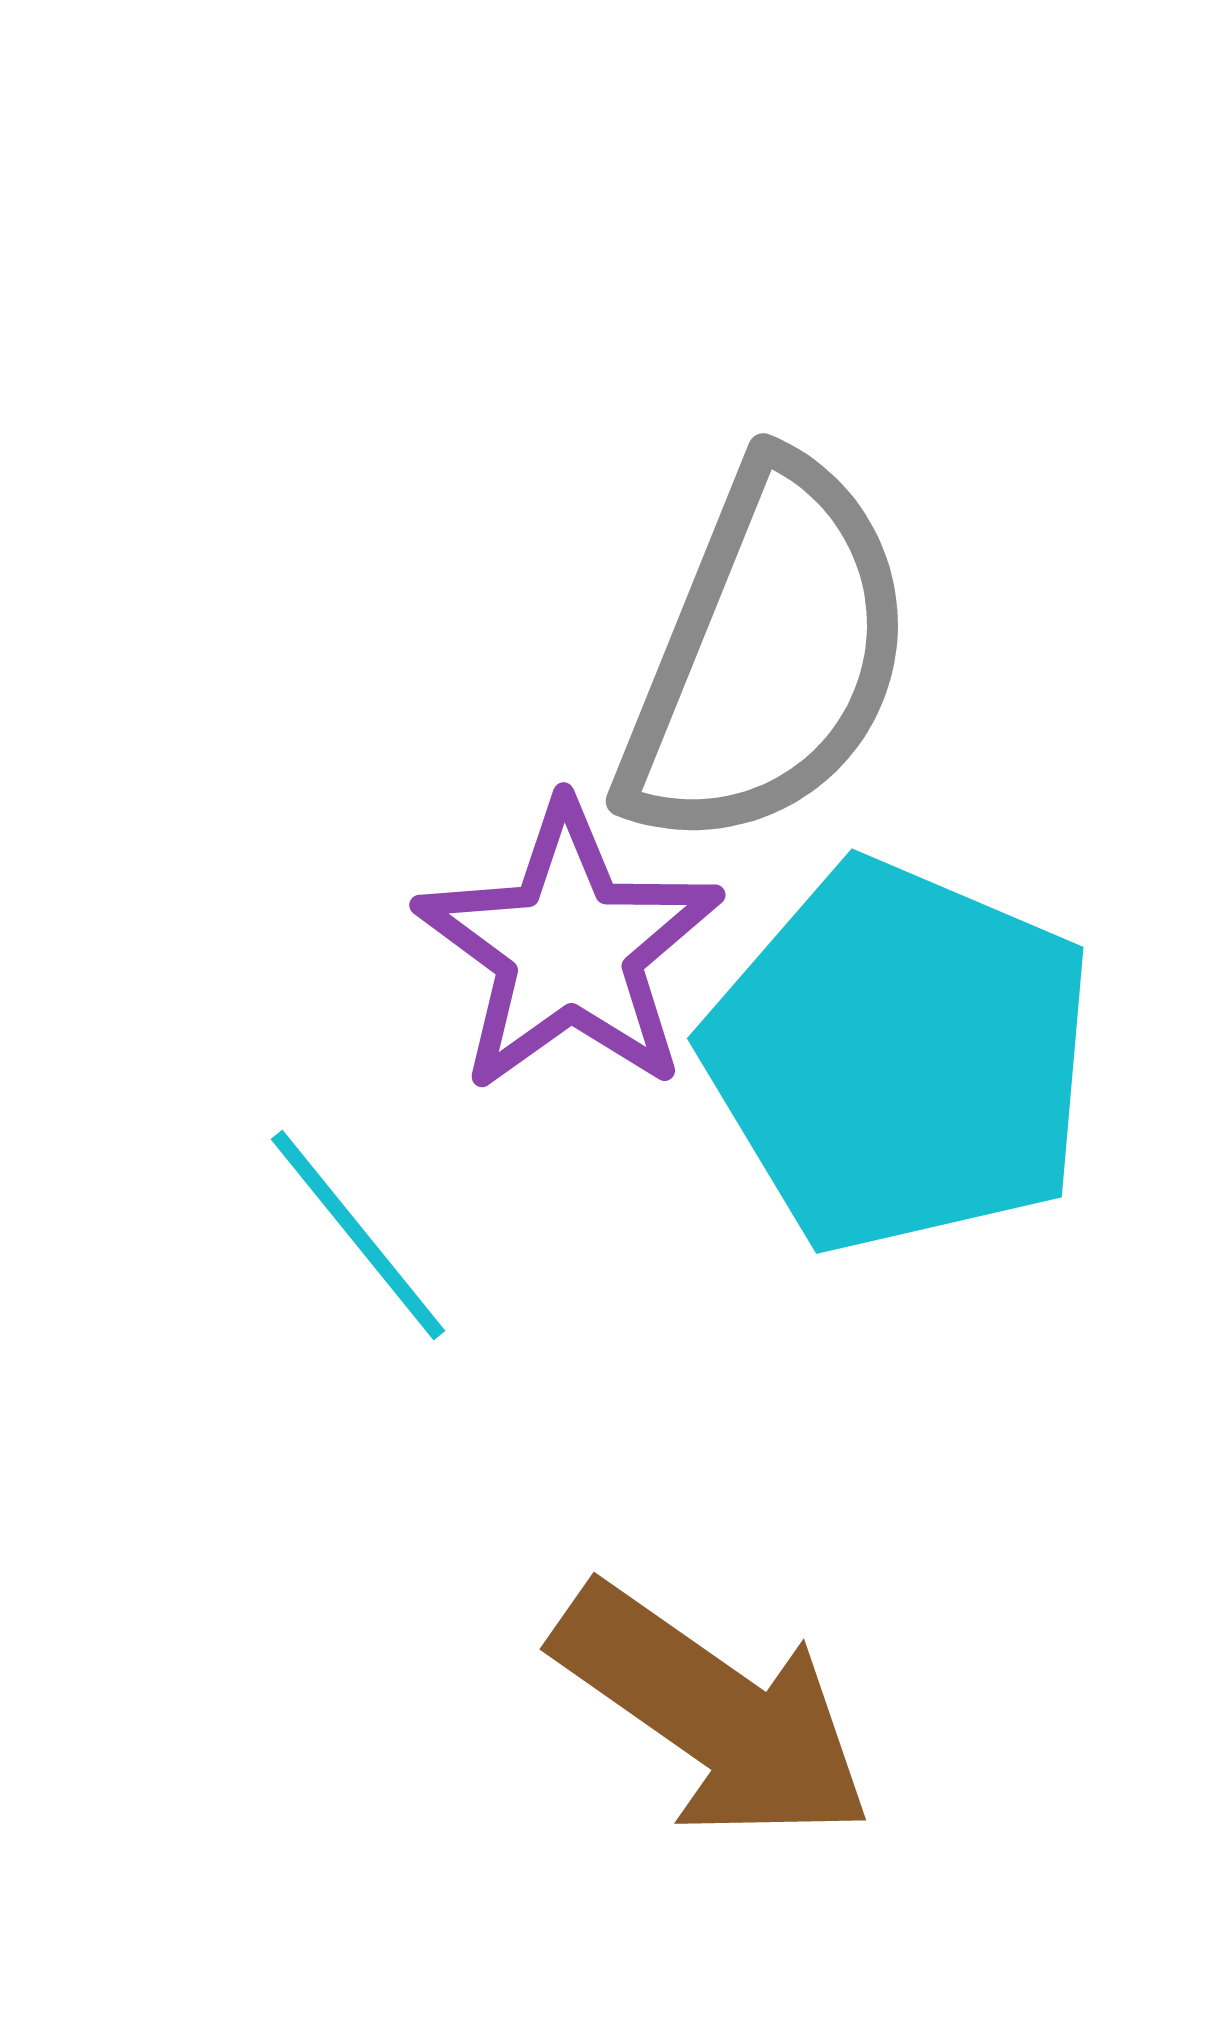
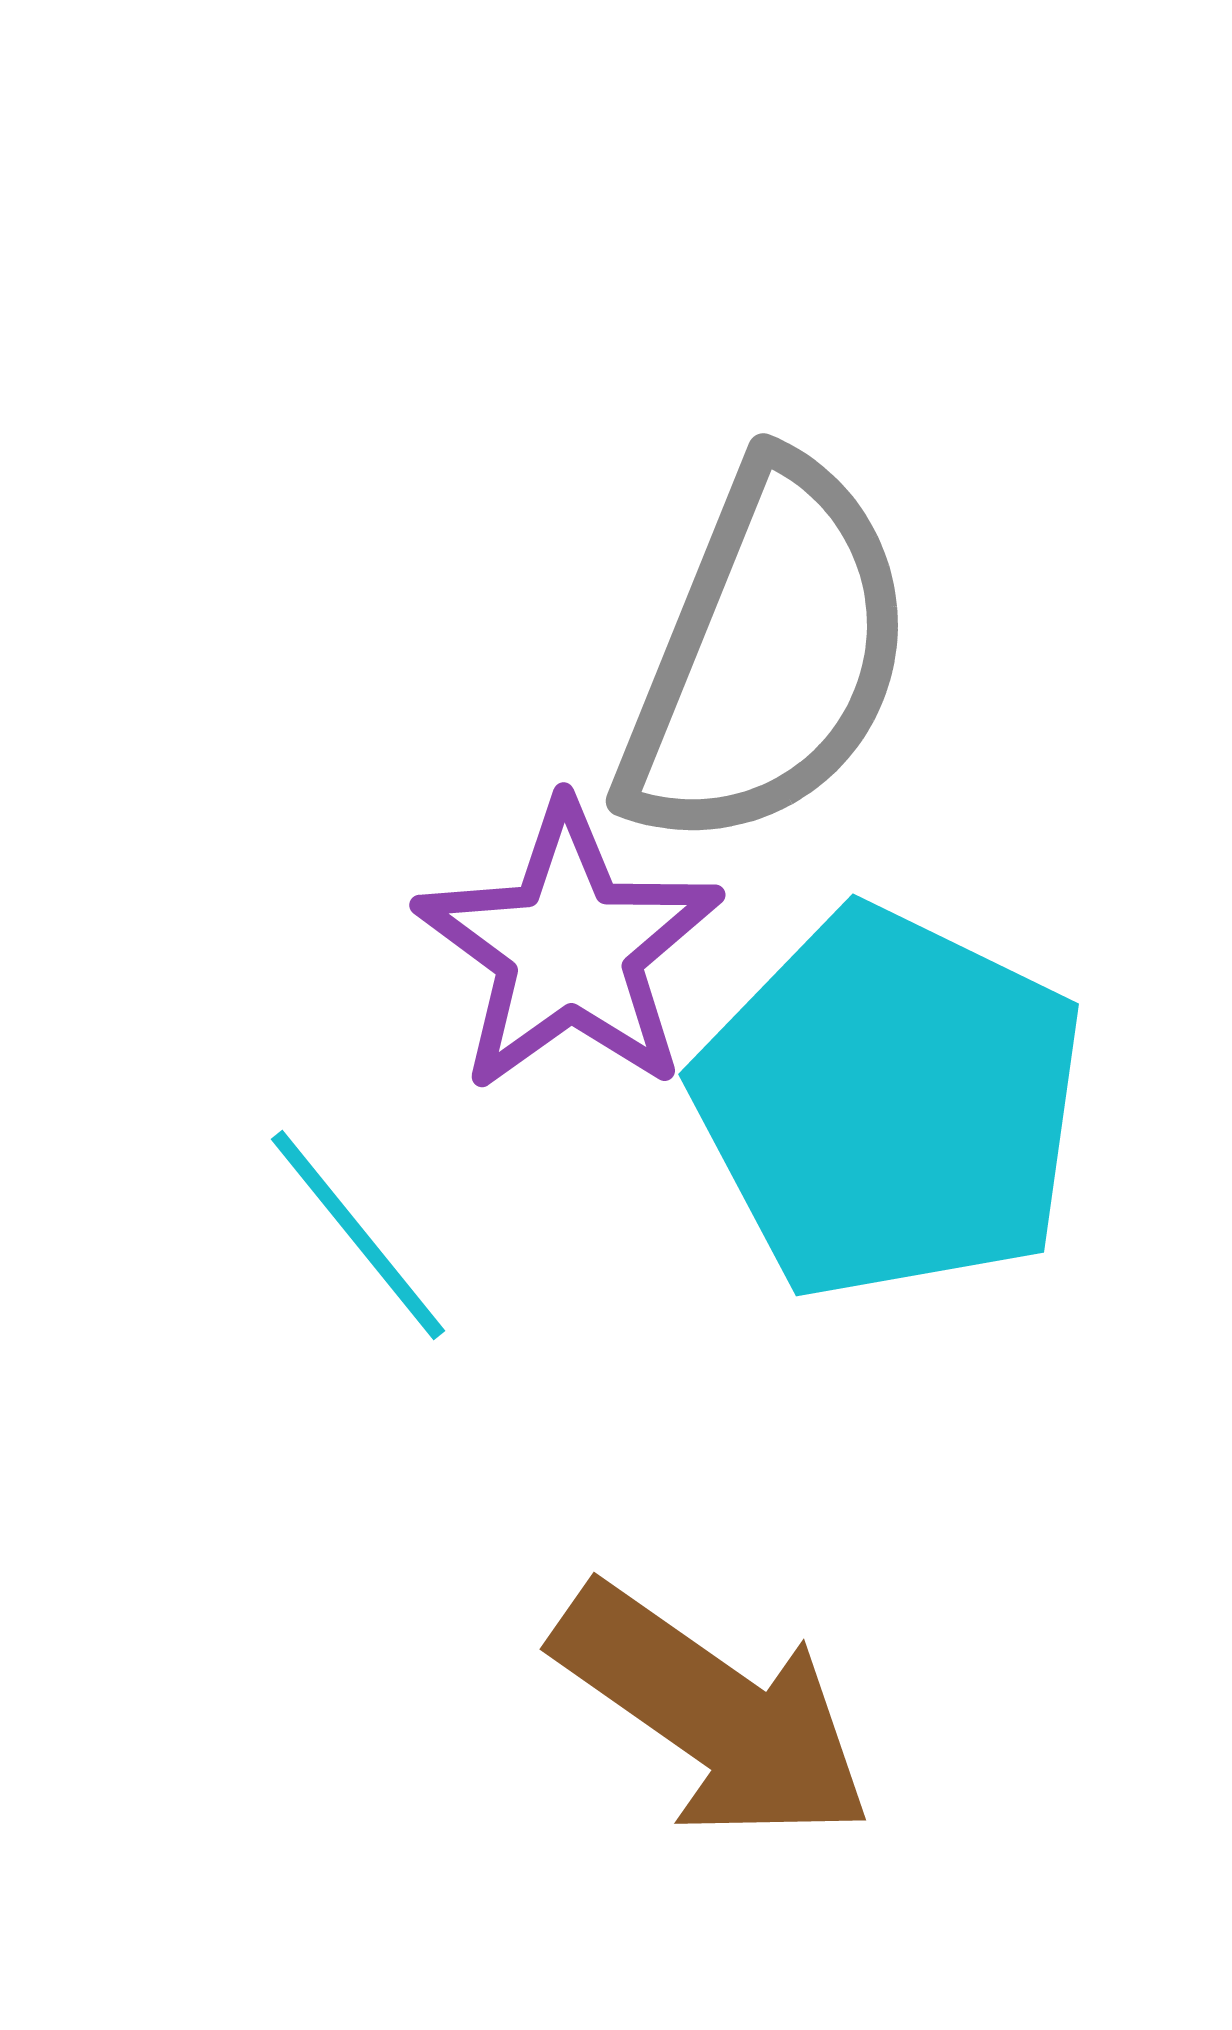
cyan pentagon: moved 10 px left, 47 px down; rotated 3 degrees clockwise
